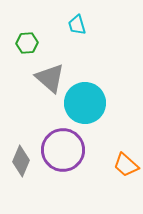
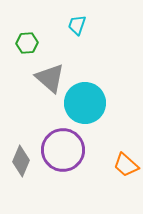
cyan trapezoid: rotated 35 degrees clockwise
